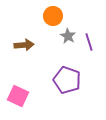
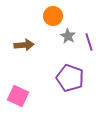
purple pentagon: moved 3 px right, 2 px up
